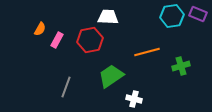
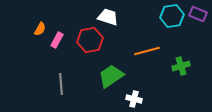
white trapezoid: rotated 15 degrees clockwise
orange line: moved 1 px up
gray line: moved 5 px left, 3 px up; rotated 25 degrees counterclockwise
